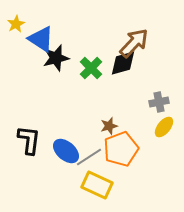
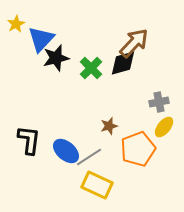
blue triangle: rotated 40 degrees clockwise
orange pentagon: moved 17 px right
